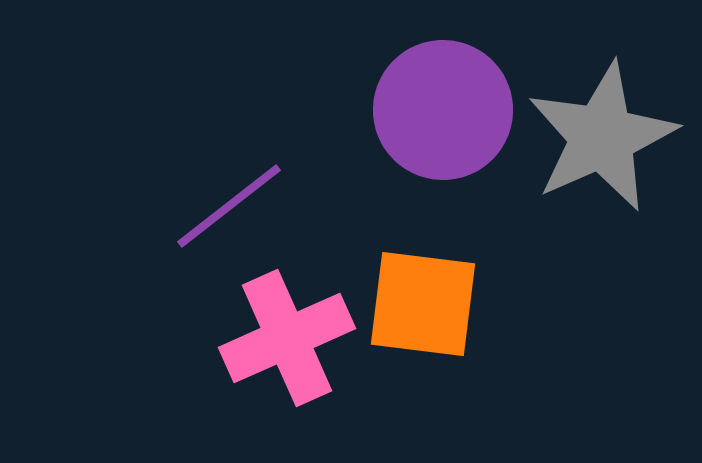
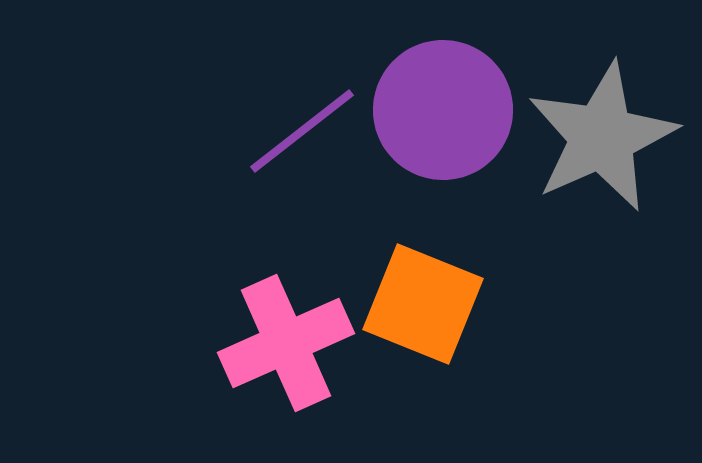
purple line: moved 73 px right, 75 px up
orange square: rotated 15 degrees clockwise
pink cross: moved 1 px left, 5 px down
